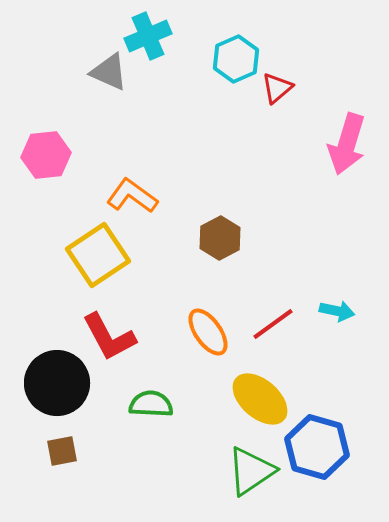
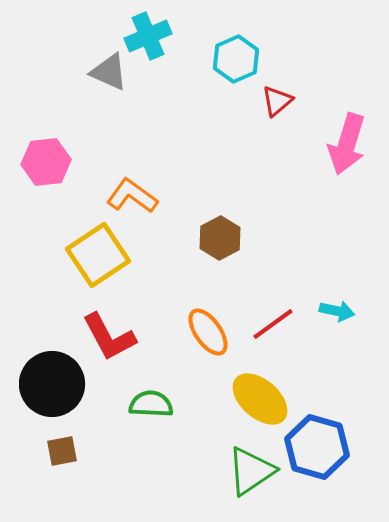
red triangle: moved 13 px down
pink hexagon: moved 7 px down
black circle: moved 5 px left, 1 px down
